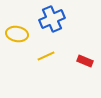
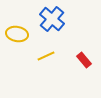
blue cross: rotated 25 degrees counterclockwise
red rectangle: moved 1 px left, 1 px up; rotated 28 degrees clockwise
